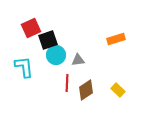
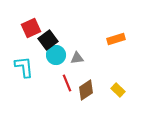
black square: rotated 18 degrees counterclockwise
gray triangle: moved 1 px left, 2 px up
red line: rotated 24 degrees counterclockwise
